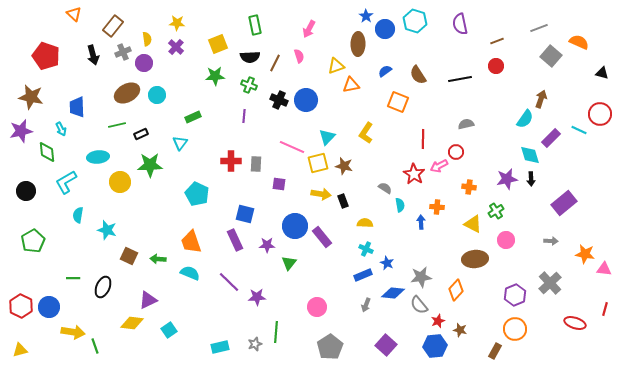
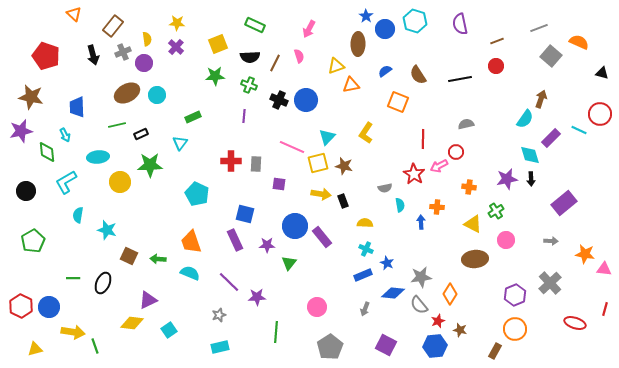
green rectangle at (255, 25): rotated 54 degrees counterclockwise
cyan arrow at (61, 129): moved 4 px right, 6 px down
gray semicircle at (385, 188): rotated 136 degrees clockwise
black ellipse at (103, 287): moved 4 px up
orange diamond at (456, 290): moved 6 px left, 4 px down; rotated 10 degrees counterclockwise
gray arrow at (366, 305): moved 1 px left, 4 px down
gray star at (255, 344): moved 36 px left, 29 px up
purple square at (386, 345): rotated 15 degrees counterclockwise
yellow triangle at (20, 350): moved 15 px right, 1 px up
